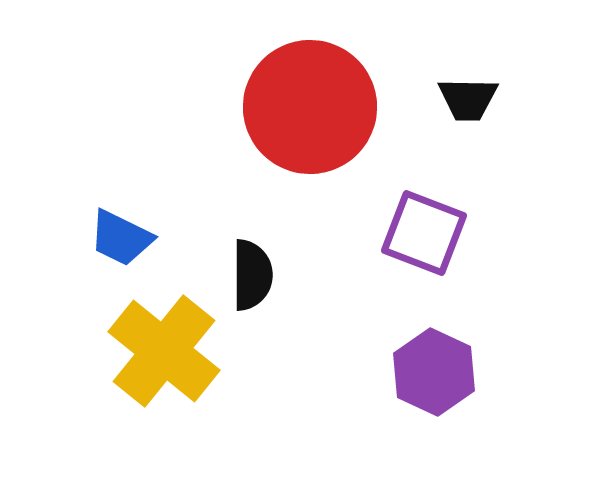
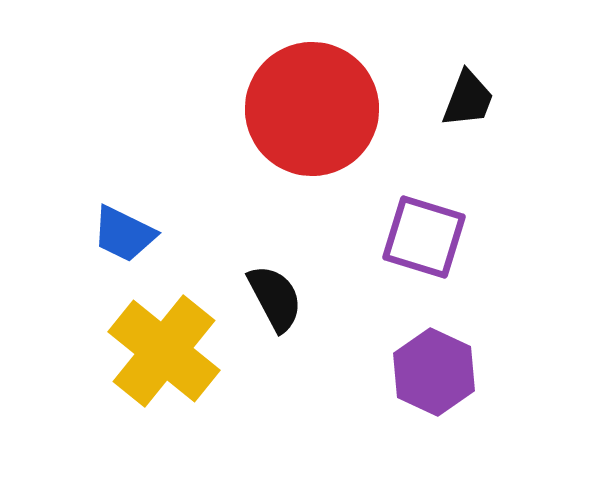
black trapezoid: rotated 70 degrees counterclockwise
red circle: moved 2 px right, 2 px down
purple square: moved 4 px down; rotated 4 degrees counterclockwise
blue trapezoid: moved 3 px right, 4 px up
black semicircle: moved 23 px right, 23 px down; rotated 28 degrees counterclockwise
